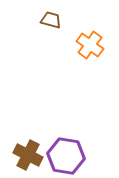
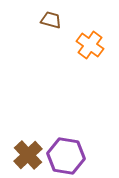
brown cross: rotated 20 degrees clockwise
